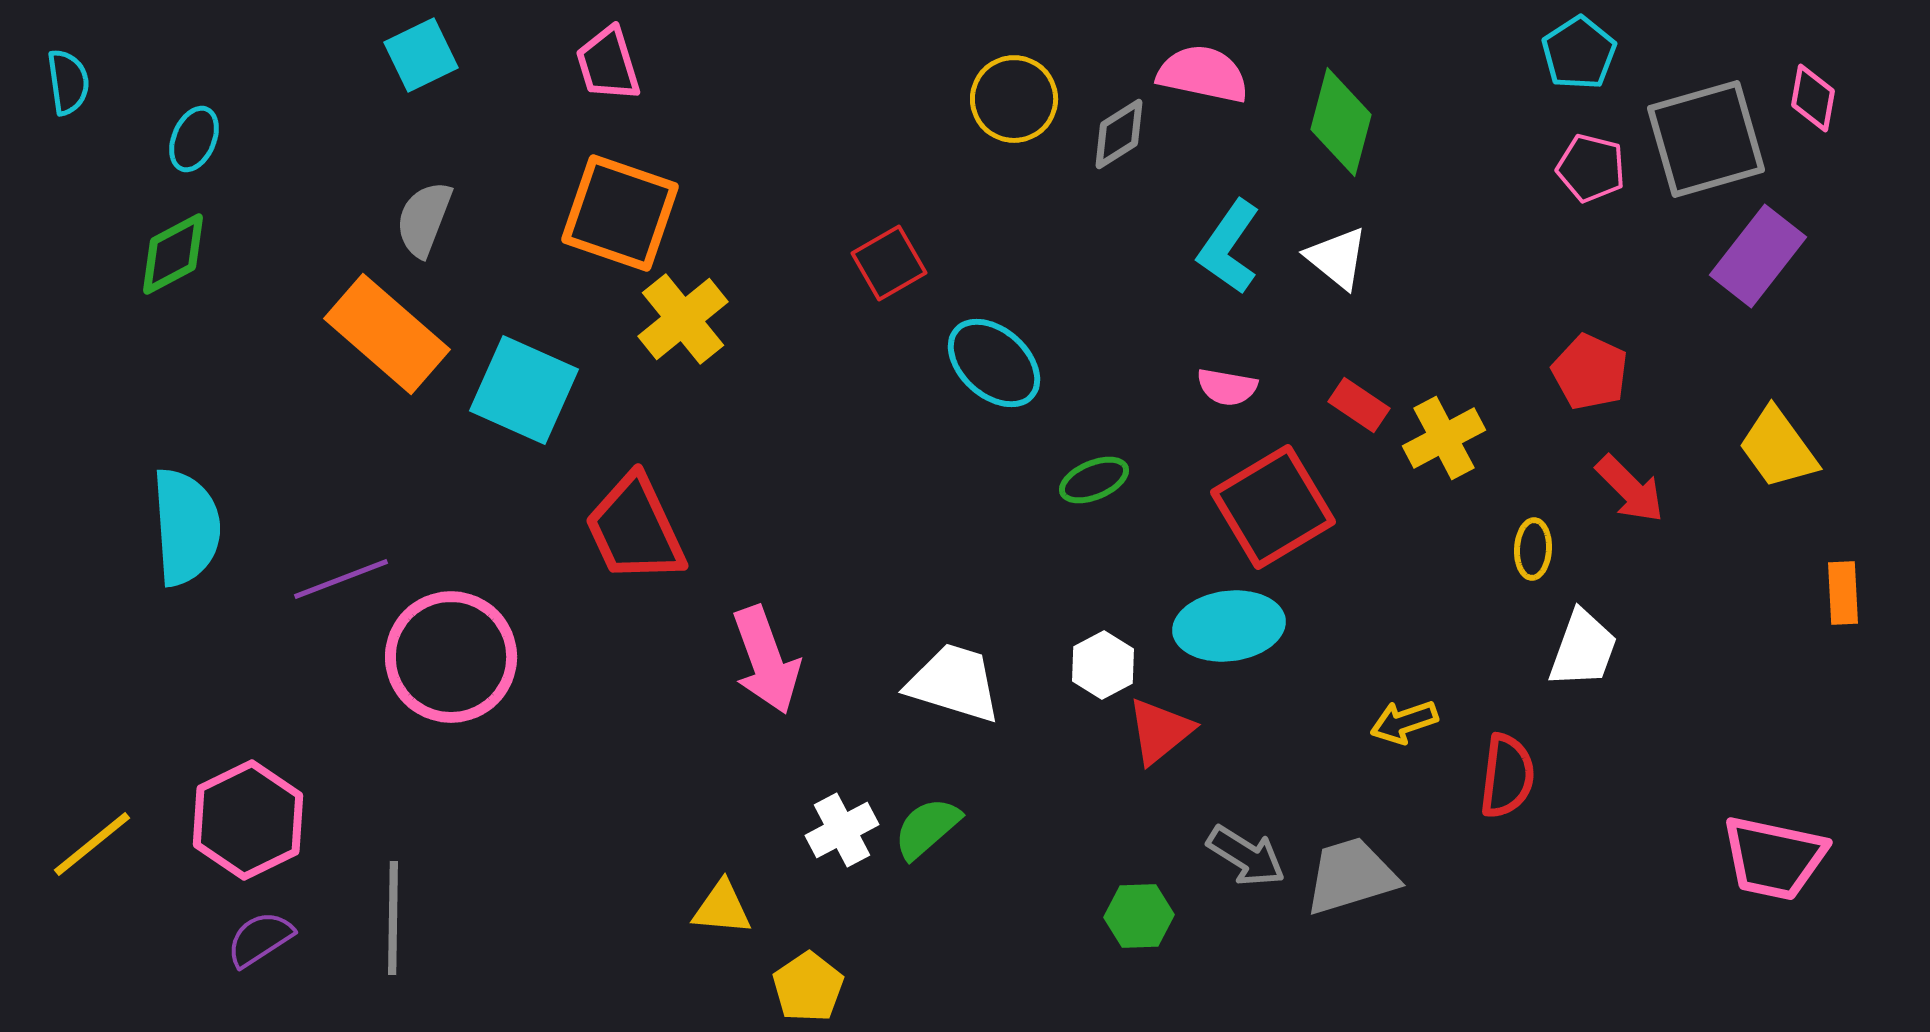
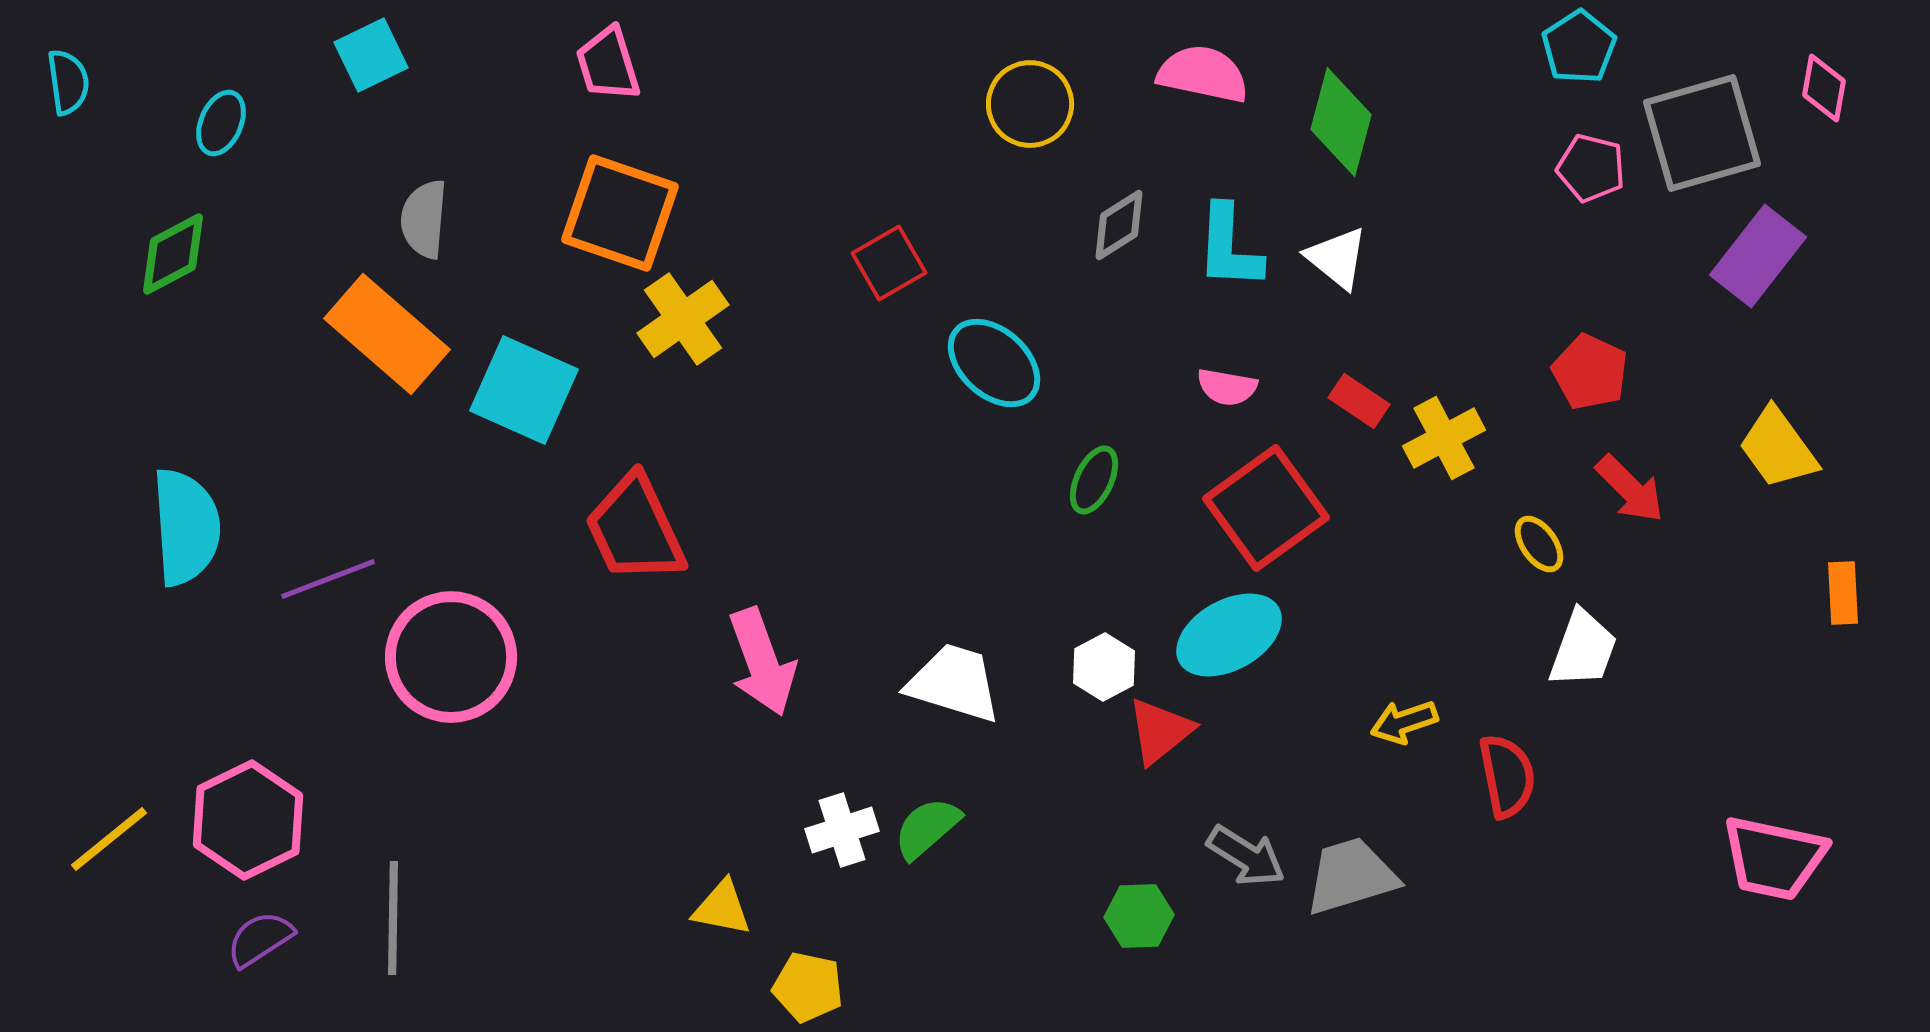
cyan pentagon at (1579, 53): moved 6 px up
cyan square at (421, 55): moved 50 px left
pink diamond at (1813, 98): moved 11 px right, 10 px up
yellow circle at (1014, 99): moved 16 px right, 5 px down
gray diamond at (1119, 134): moved 91 px down
cyan ellipse at (194, 139): moved 27 px right, 16 px up
gray square at (1706, 139): moved 4 px left, 6 px up
gray semicircle at (424, 219): rotated 16 degrees counterclockwise
cyan L-shape at (1229, 247): rotated 32 degrees counterclockwise
yellow cross at (683, 319): rotated 4 degrees clockwise
red rectangle at (1359, 405): moved 4 px up
green ellipse at (1094, 480): rotated 42 degrees counterclockwise
red square at (1273, 507): moved 7 px left, 1 px down; rotated 5 degrees counterclockwise
yellow ellipse at (1533, 549): moved 6 px right, 5 px up; rotated 38 degrees counterclockwise
purple line at (341, 579): moved 13 px left
cyan ellipse at (1229, 626): moved 9 px down; rotated 22 degrees counterclockwise
pink arrow at (766, 660): moved 4 px left, 2 px down
white hexagon at (1103, 665): moved 1 px right, 2 px down
red semicircle at (1507, 776): rotated 18 degrees counterclockwise
white cross at (842, 830): rotated 10 degrees clockwise
yellow line at (92, 844): moved 17 px right, 5 px up
yellow triangle at (722, 908): rotated 6 degrees clockwise
yellow pentagon at (808, 987): rotated 26 degrees counterclockwise
